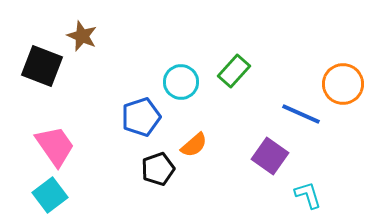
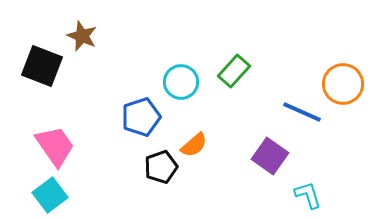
blue line: moved 1 px right, 2 px up
black pentagon: moved 3 px right, 2 px up
